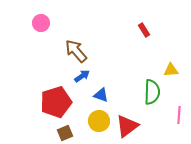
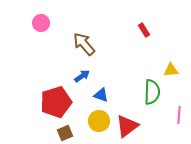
brown arrow: moved 8 px right, 7 px up
